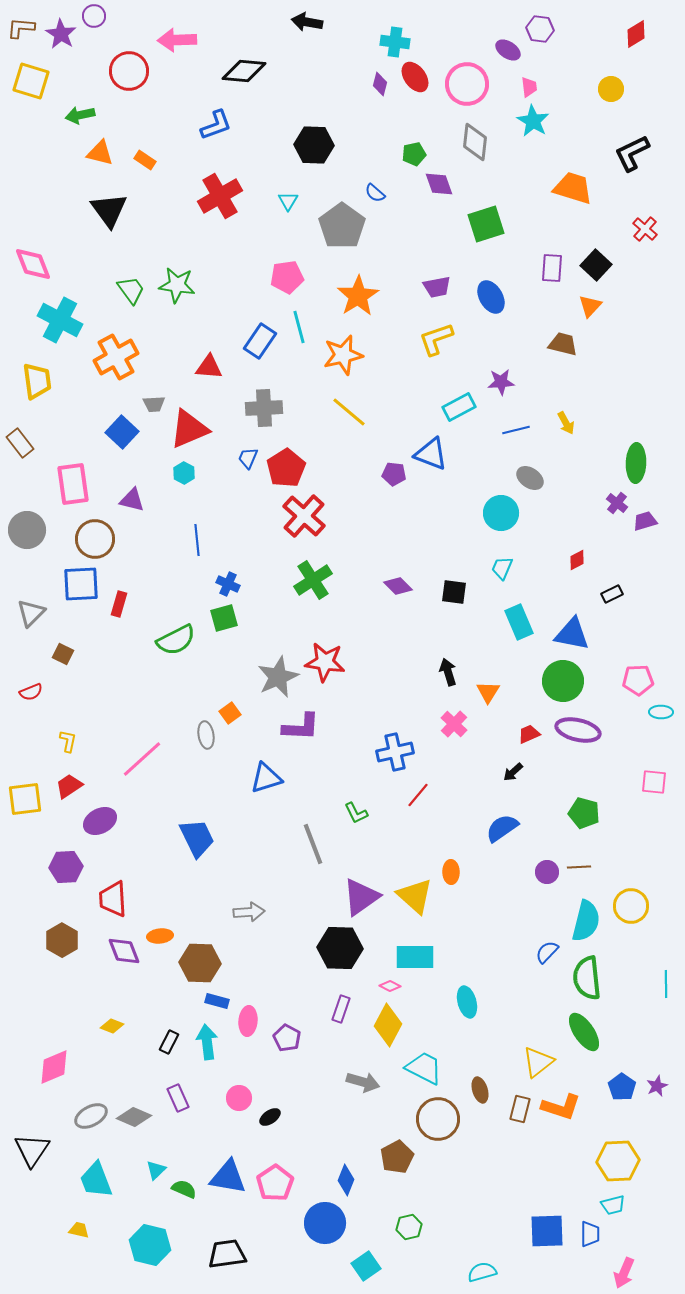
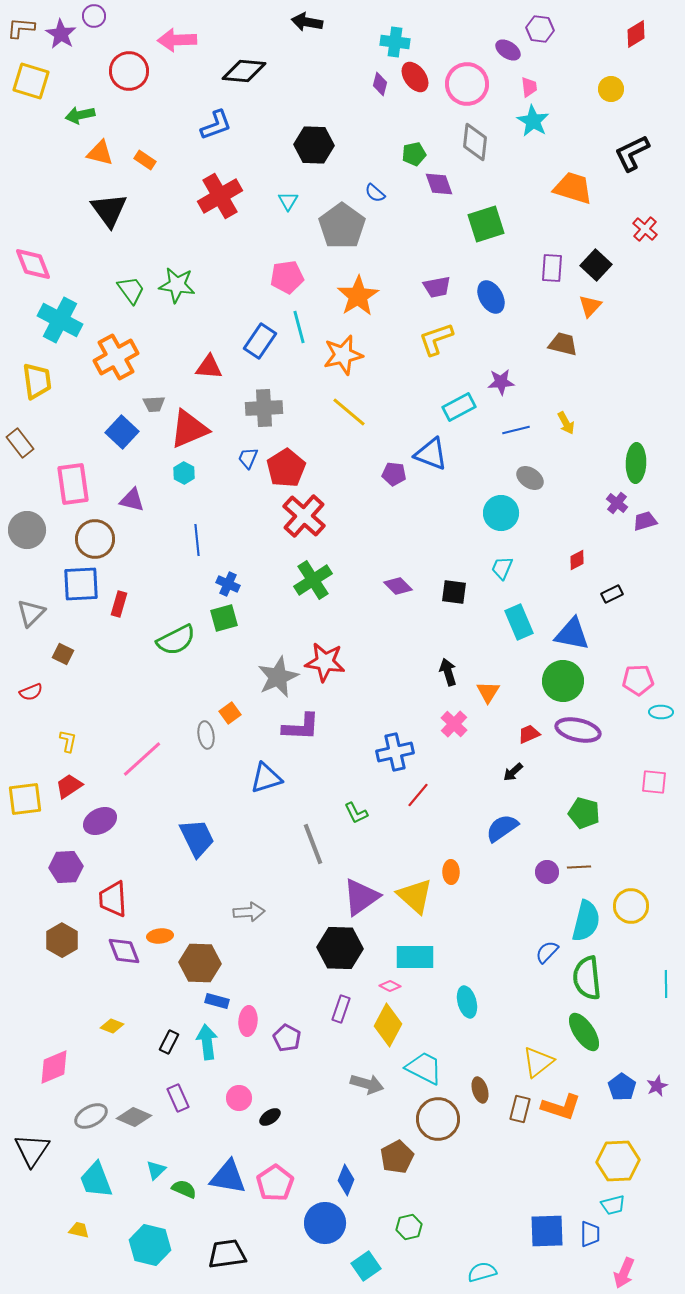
gray arrow at (363, 1082): moved 4 px right, 2 px down
